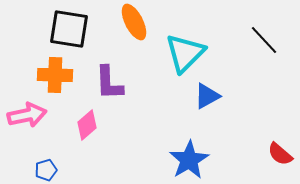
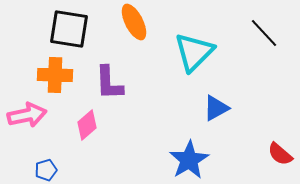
black line: moved 7 px up
cyan triangle: moved 9 px right, 1 px up
blue triangle: moved 9 px right, 12 px down
